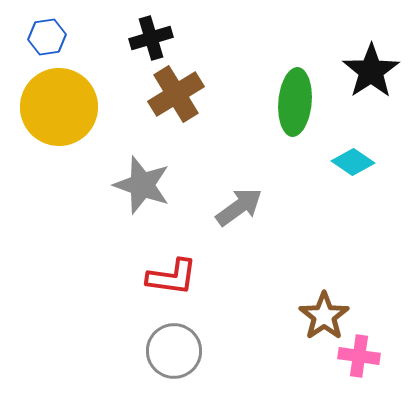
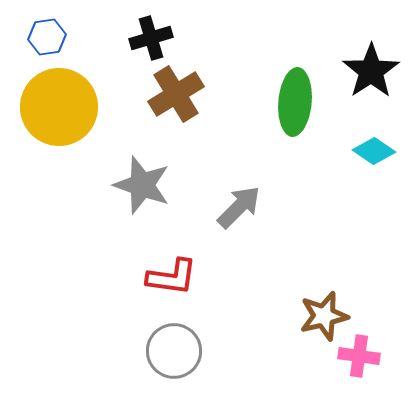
cyan diamond: moved 21 px right, 11 px up
gray arrow: rotated 9 degrees counterclockwise
brown star: rotated 21 degrees clockwise
